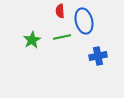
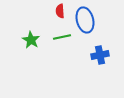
blue ellipse: moved 1 px right, 1 px up
green star: moved 1 px left; rotated 12 degrees counterclockwise
blue cross: moved 2 px right, 1 px up
